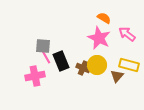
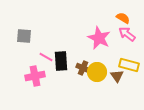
orange semicircle: moved 19 px right
gray square: moved 19 px left, 10 px up
pink line: rotated 32 degrees counterclockwise
black rectangle: rotated 18 degrees clockwise
yellow circle: moved 7 px down
brown triangle: rotated 16 degrees counterclockwise
